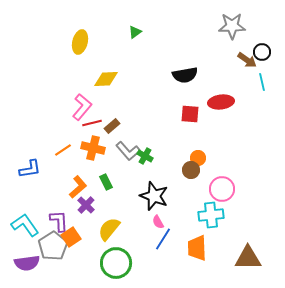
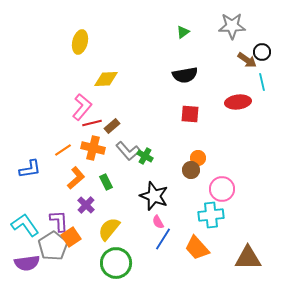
green triangle: moved 48 px right
red ellipse: moved 17 px right
orange L-shape: moved 2 px left, 9 px up
orange trapezoid: rotated 40 degrees counterclockwise
